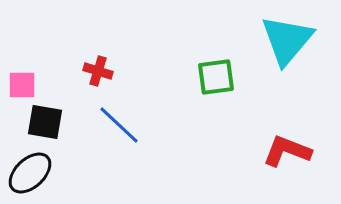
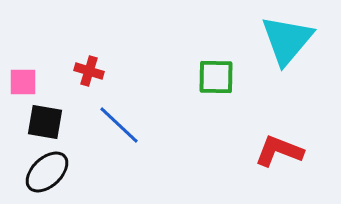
red cross: moved 9 px left
green square: rotated 9 degrees clockwise
pink square: moved 1 px right, 3 px up
red L-shape: moved 8 px left
black ellipse: moved 17 px right, 1 px up
